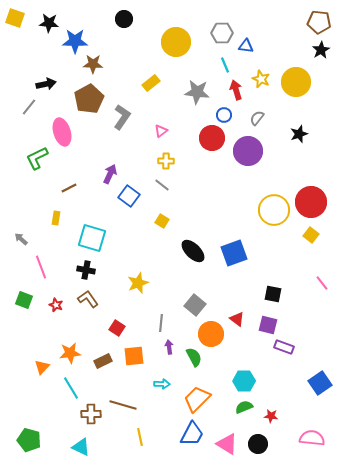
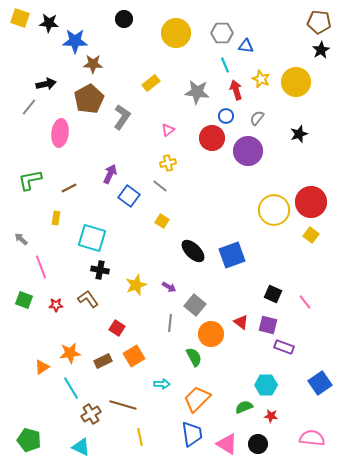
yellow square at (15, 18): moved 5 px right
yellow circle at (176, 42): moved 9 px up
blue circle at (224, 115): moved 2 px right, 1 px down
pink triangle at (161, 131): moved 7 px right, 1 px up
pink ellipse at (62, 132): moved 2 px left, 1 px down; rotated 24 degrees clockwise
green L-shape at (37, 158): moved 7 px left, 22 px down; rotated 15 degrees clockwise
yellow cross at (166, 161): moved 2 px right, 2 px down; rotated 14 degrees counterclockwise
gray line at (162, 185): moved 2 px left, 1 px down
blue square at (234, 253): moved 2 px left, 2 px down
black cross at (86, 270): moved 14 px right
yellow star at (138, 283): moved 2 px left, 2 px down
pink line at (322, 283): moved 17 px left, 19 px down
black square at (273, 294): rotated 12 degrees clockwise
red star at (56, 305): rotated 24 degrees counterclockwise
red triangle at (237, 319): moved 4 px right, 3 px down
gray line at (161, 323): moved 9 px right
purple arrow at (169, 347): moved 60 px up; rotated 128 degrees clockwise
orange square at (134, 356): rotated 25 degrees counterclockwise
orange triangle at (42, 367): rotated 14 degrees clockwise
cyan hexagon at (244, 381): moved 22 px right, 4 px down
brown cross at (91, 414): rotated 30 degrees counterclockwise
blue trapezoid at (192, 434): rotated 36 degrees counterclockwise
